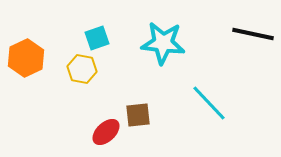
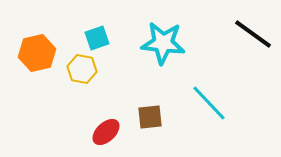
black line: rotated 24 degrees clockwise
orange hexagon: moved 11 px right, 5 px up; rotated 12 degrees clockwise
brown square: moved 12 px right, 2 px down
